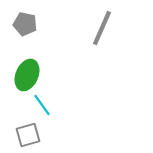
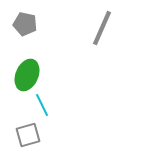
cyan line: rotated 10 degrees clockwise
